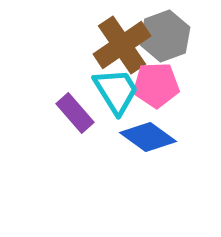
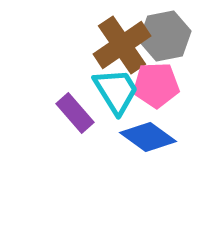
gray hexagon: rotated 9 degrees clockwise
